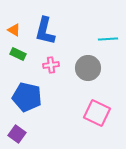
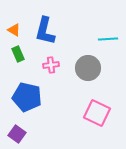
green rectangle: rotated 42 degrees clockwise
